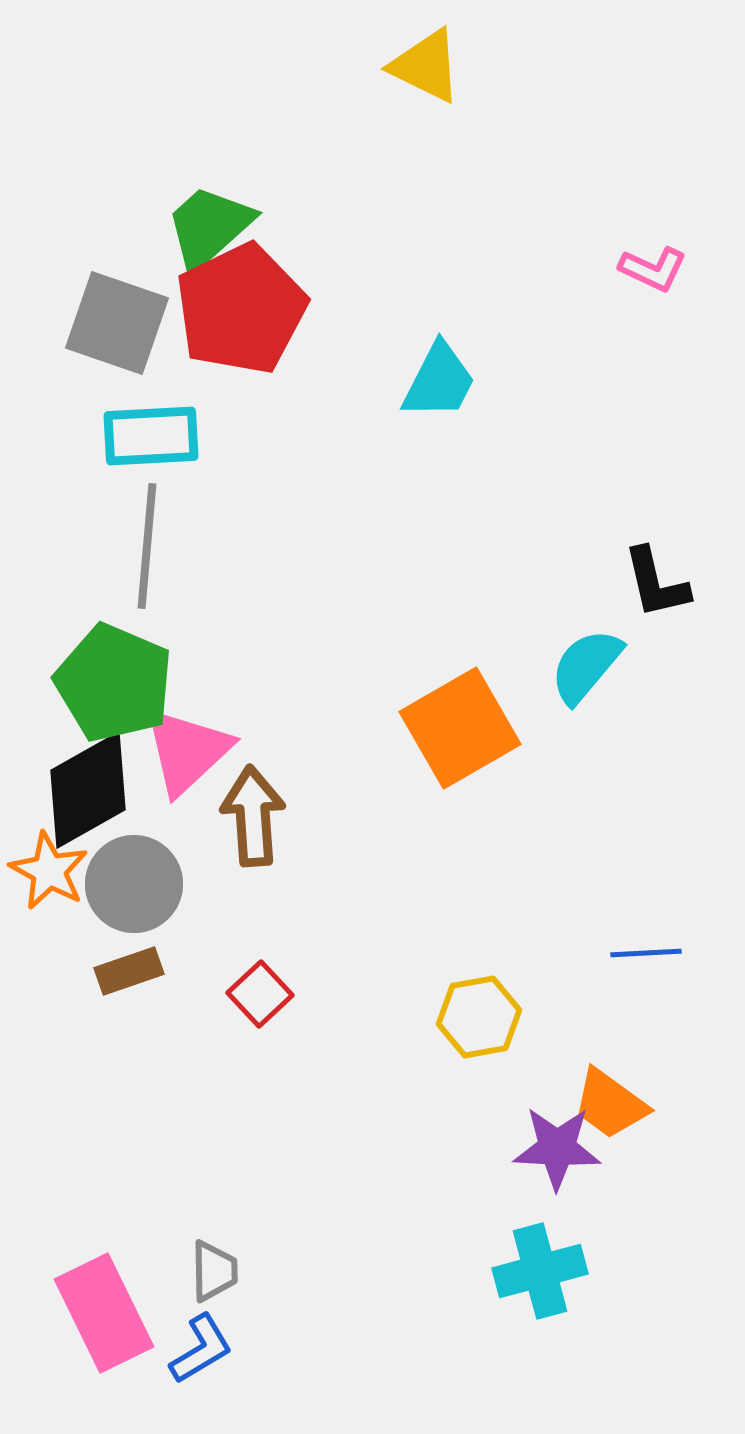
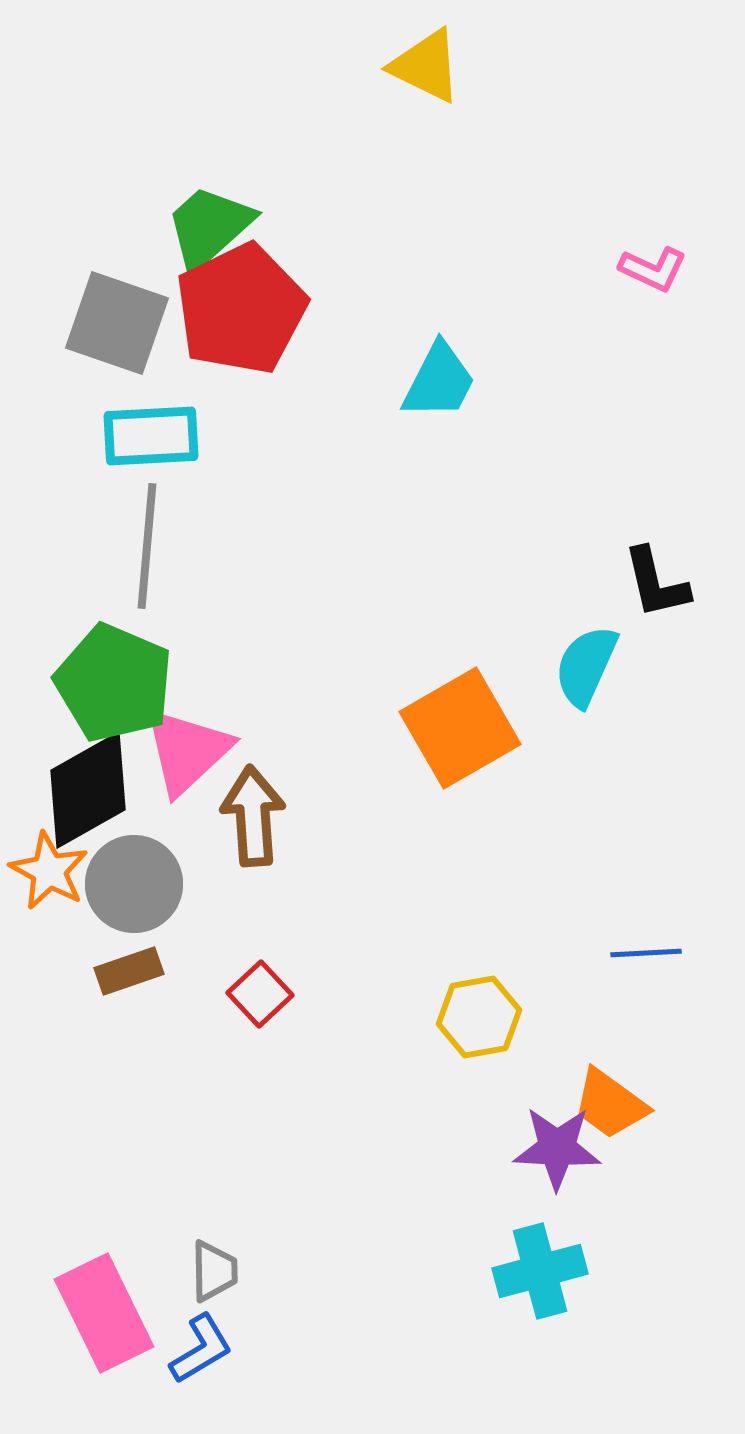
cyan semicircle: rotated 16 degrees counterclockwise
